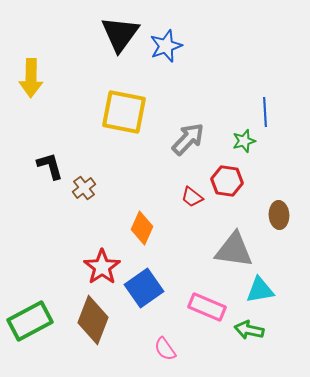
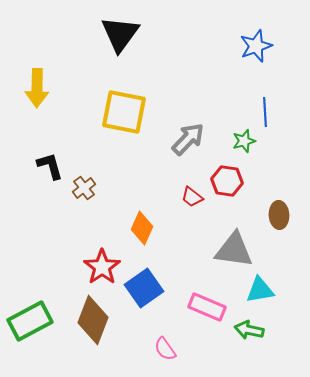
blue star: moved 90 px right
yellow arrow: moved 6 px right, 10 px down
